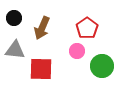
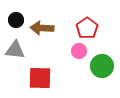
black circle: moved 2 px right, 2 px down
brown arrow: rotated 70 degrees clockwise
pink circle: moved 2 px right
red square: moved 1 px left, 9 px down
